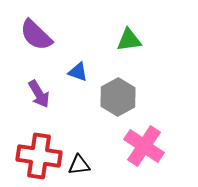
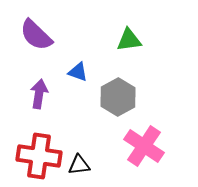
purple arrow: rotated 140 degrees counterclockwise
